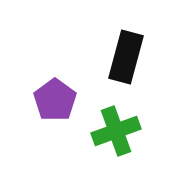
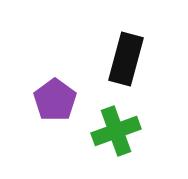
black rectangle: moved 2 px down
